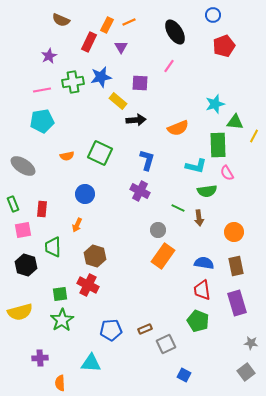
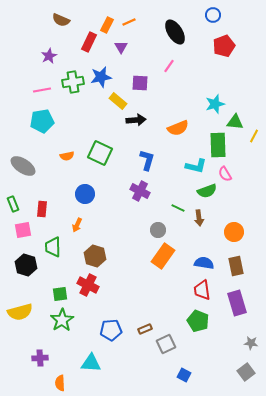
pink semicircle at (227, 173): moved 2 px left, 1 px down
green semicircle at (207, 191): rotated 12 degrees counterclockwise
